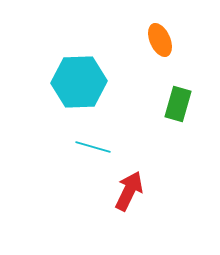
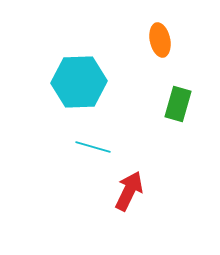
orange ellipse: rotated 12 degrees clockwise
